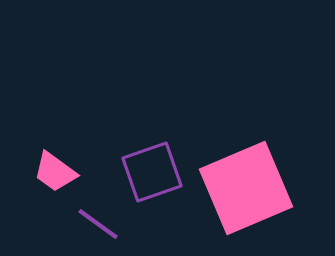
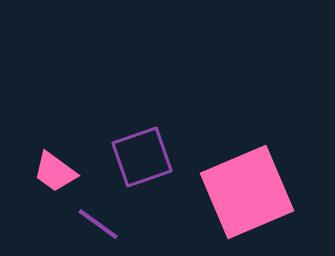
purple square: moved 10 px left, 15 px up
pink square: moved 1 px right, 4 px down
